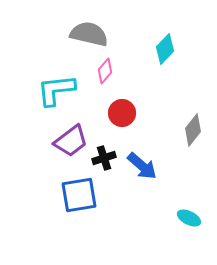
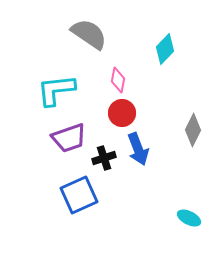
gray semicircle: rotated 21 degrees clockwise
pink diamond: moved 13 px right, 9 px down; rotated 30 degrees counterclockwise
gray diamond: rotated 12 degrees counterclockwise
purple trapezoid: moved 2 px left, 3 px up; rotated 18 degrees clockwise
blue arrow: moved 4 px left, 17 px up; rotated 28 degrees clockwise
blue square: rotated 15 degrees counterclockwise
